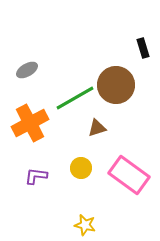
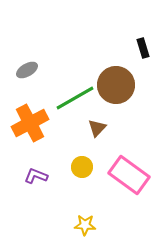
brown triangle: rotated 30 degrees counterclockwise
yellow circle: moved 1 px right, 1 px up
purple L-shape: rotated 15 degrees clockwise
yellow star: rotated 10 degrees counterclockwise
